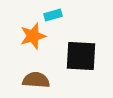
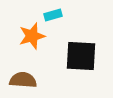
orange star: moved 1 px left
brown semicircle: moved 13 px left
